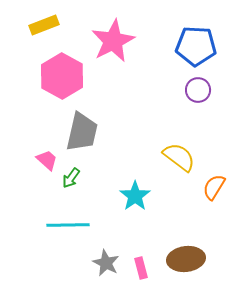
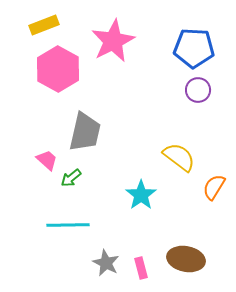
blue pentagon: moved 2 px left, 2 px down
pink hexagon: moved 4 px left, 7 px up
gray trapezoid: moved 3 px right
green arrow: rotated 15 degrees clockwise
cyan star: moved 6 px right, 1 px up
brown ellipse: rotated 18 degrees clockwise
